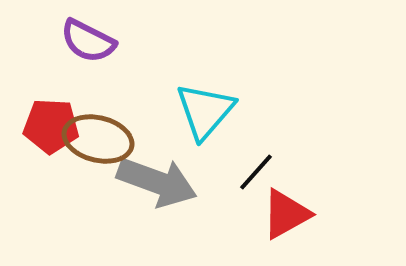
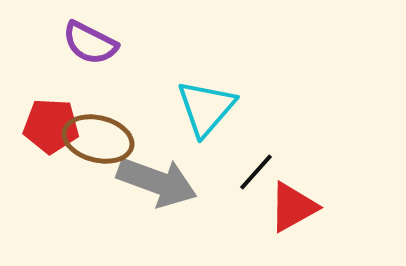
purple semicircle: moved 2 px right, 2 px down
cyan triangle: moved 1 px right, 3 px up
red triangle: moved 7 px right, 7 px up
